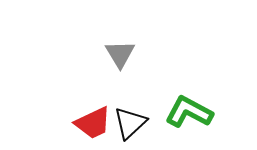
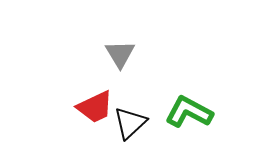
red trapezoid: moved 2 px right, 16 px up
